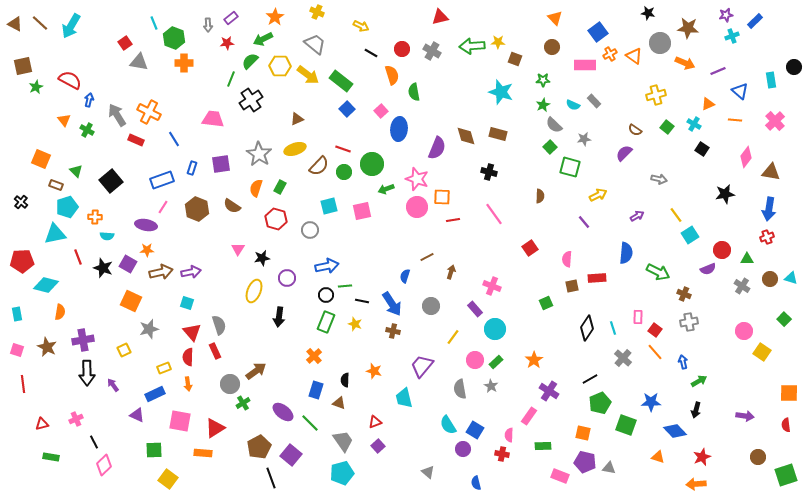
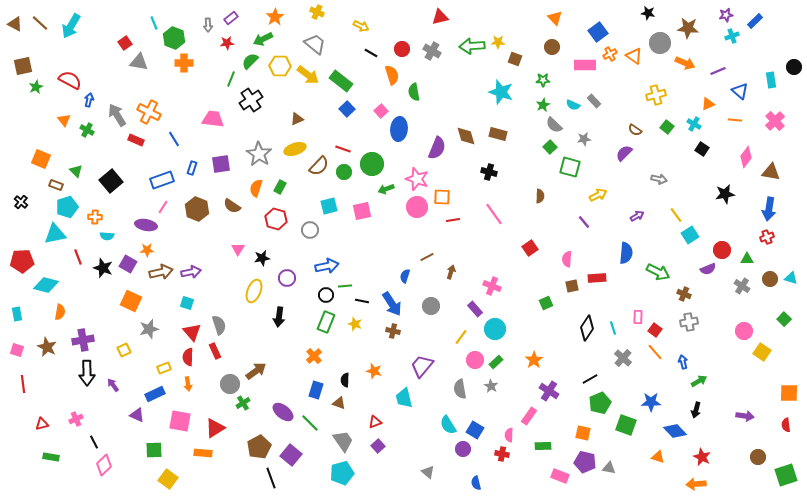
yellow line at (453, 337): moved 8 px right
red star at (702, 457): rotated 24 degrees counterclockwise
